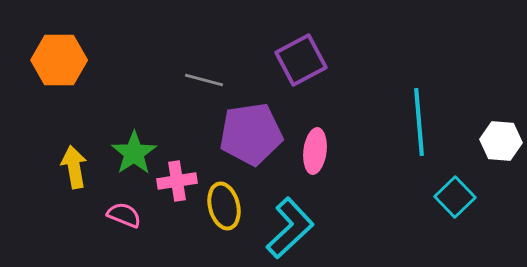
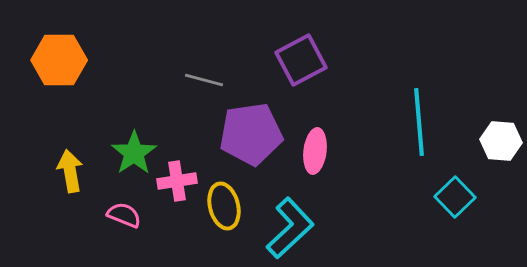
yellow arrow: moved 4 px left, 4 px down
